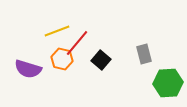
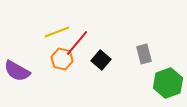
yellow line: moved 1 px down
purple semicircle: moved 11 px left, 2 px down; rotated 12 degrees clockwise
green hexagon: rotated 16 degrees counterclockwise
